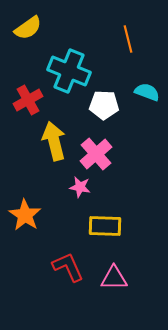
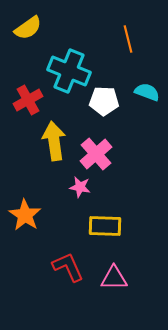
white pentagon: moved 4 px up
yellow arrow: rotated 6 degrees clockwise
